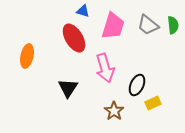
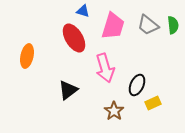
black triangle: moved 2 px down; rotated 20 degrees clockwise
